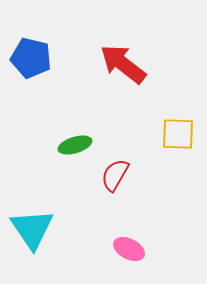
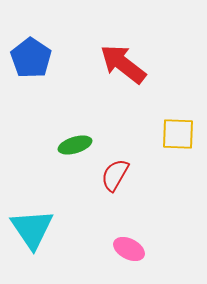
blue pentagon: rotated 21 degrees clockwise
